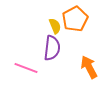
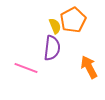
orange pentagon: moved 2 px left, 1 px down
